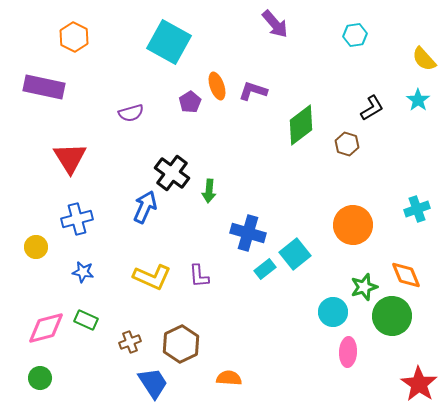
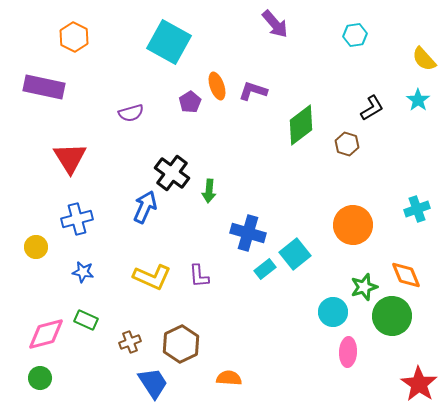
pink diamond at (46, 328): moved 6 px down
